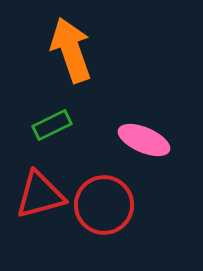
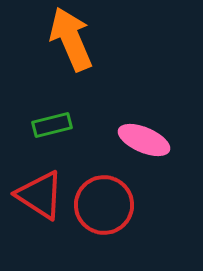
orange arrow: moved 11 px up; rotated 4 degrees counterclockwise
green rectangle: rotated 12 degrees clockwise
red triangle: rotated 48 degrees clockwise
